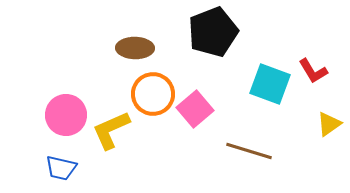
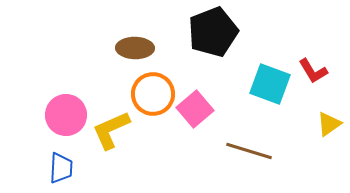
blue trapezoid: rotated 100 degrees counterclockwise
